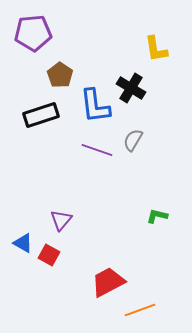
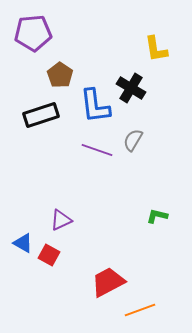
purple triangle: rotated 25 degrees clockwise
